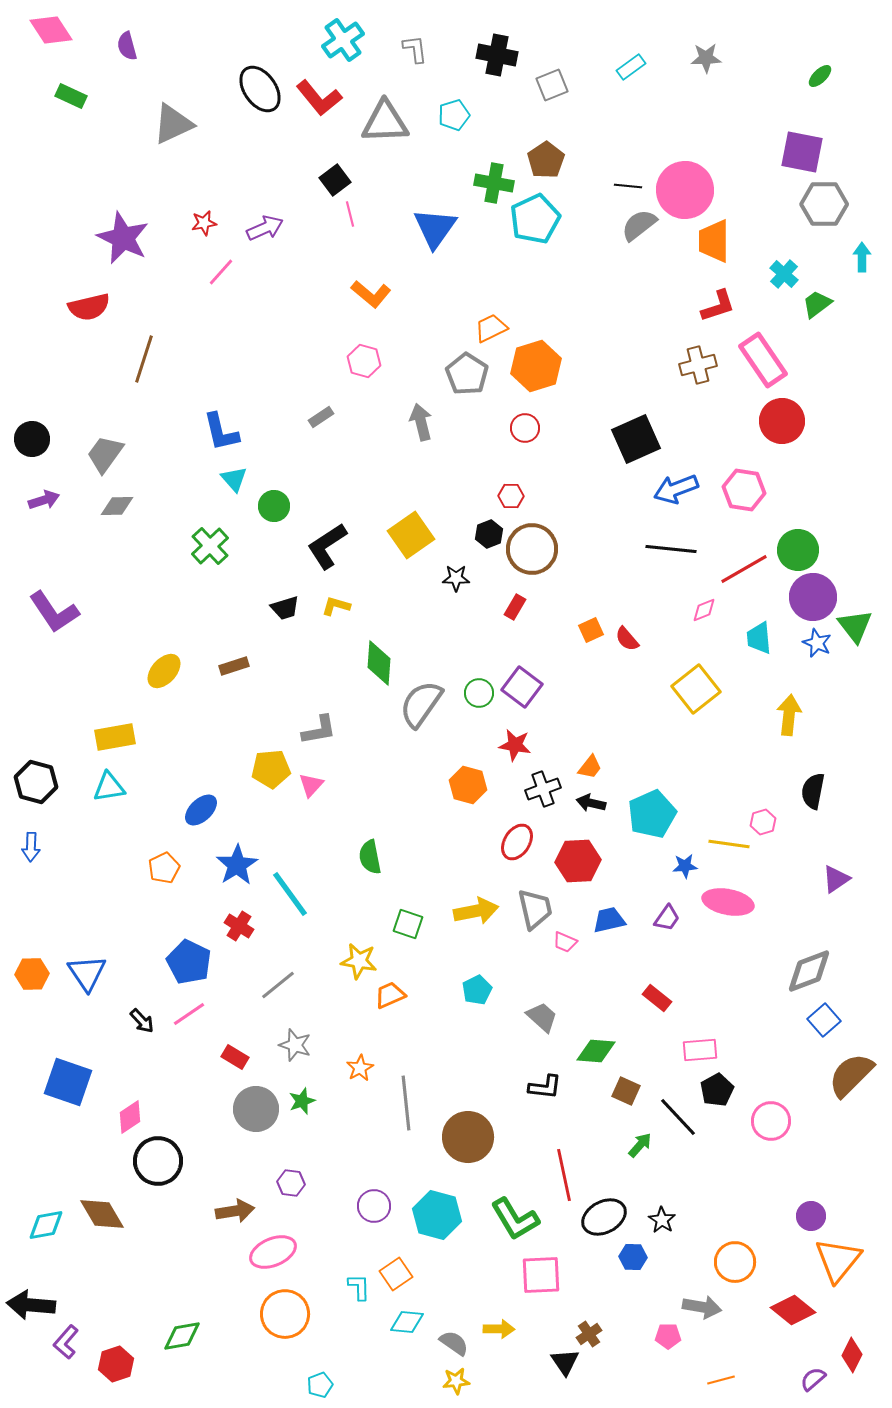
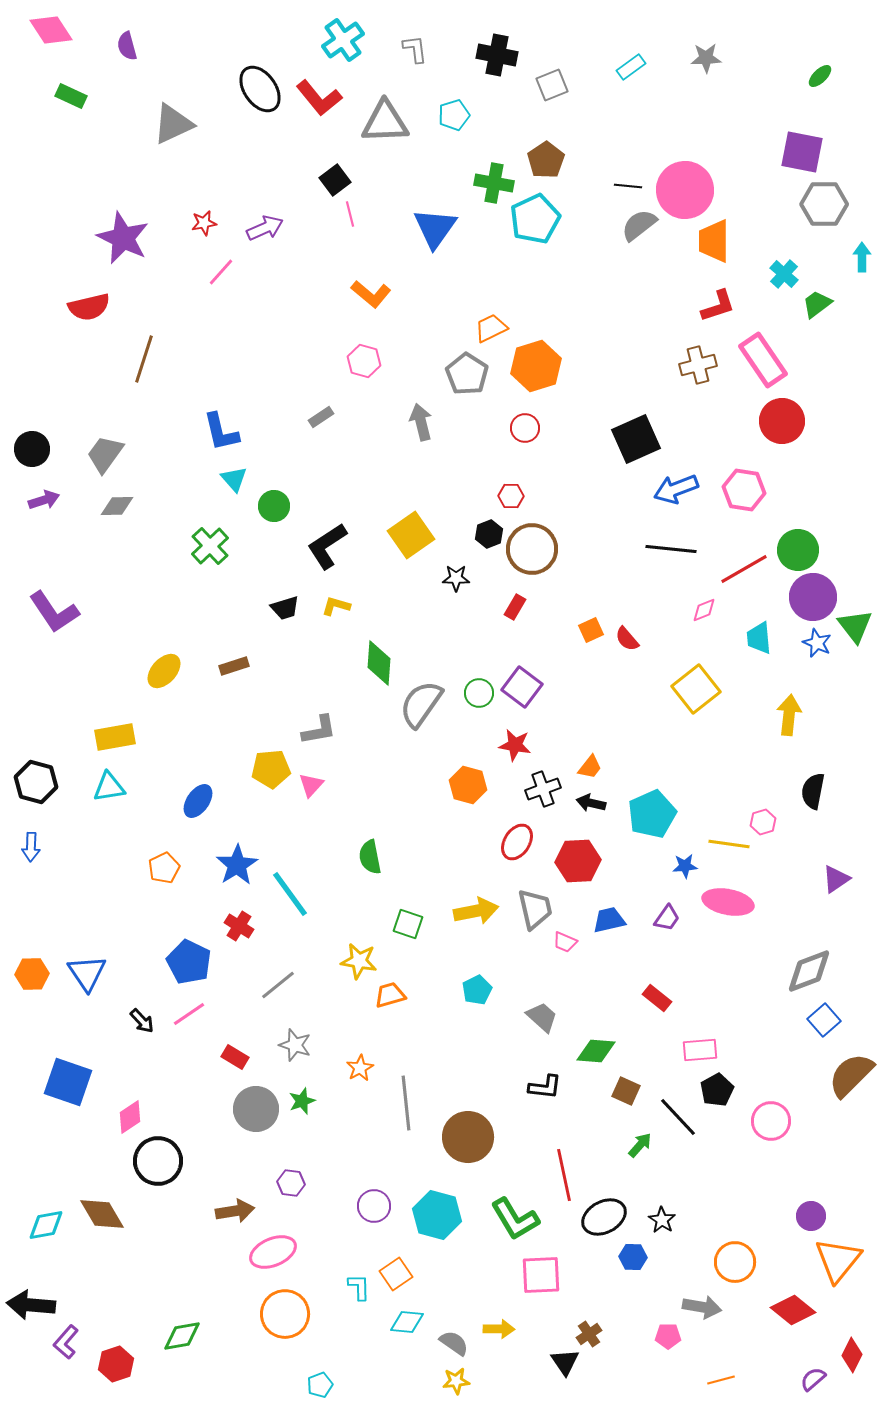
black circle at (32, 439): moved 10 px down
blue ellipse at (201, 810): moved 3 px left, 9 px up; rotated 12 degrees counterclockwise
orange trapezoid at (390, 995): rotated 8 degrees clockwise
